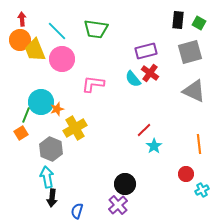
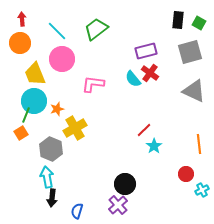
green trapezoid: rotated 135 degrees clockwise
orange circle: moved 3 px down
yellow trapezoid: moved 24 px down
cyan circle: moved 7 px left, 1 px up
